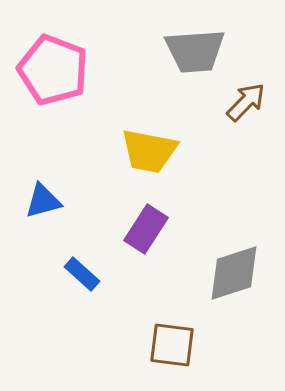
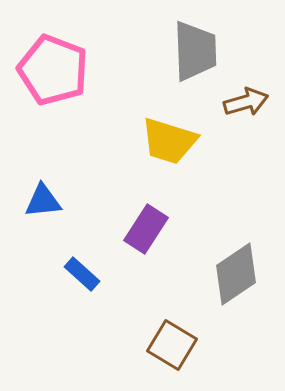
gray trapezoid: rotated 88 degrees counterclockwise
brown arrow: rotated 30 degrees clockwise
yellow trapezoid: moved 20 px right, 10 px up; rotated 6 degrees clockwise
blue triangle: rotated 9 degrees clockwise
gray diamond: moved 2 px right, 1 px down; rotated 16 degrees counterclockwise
brown square: rotated 24 degrees clockwise
